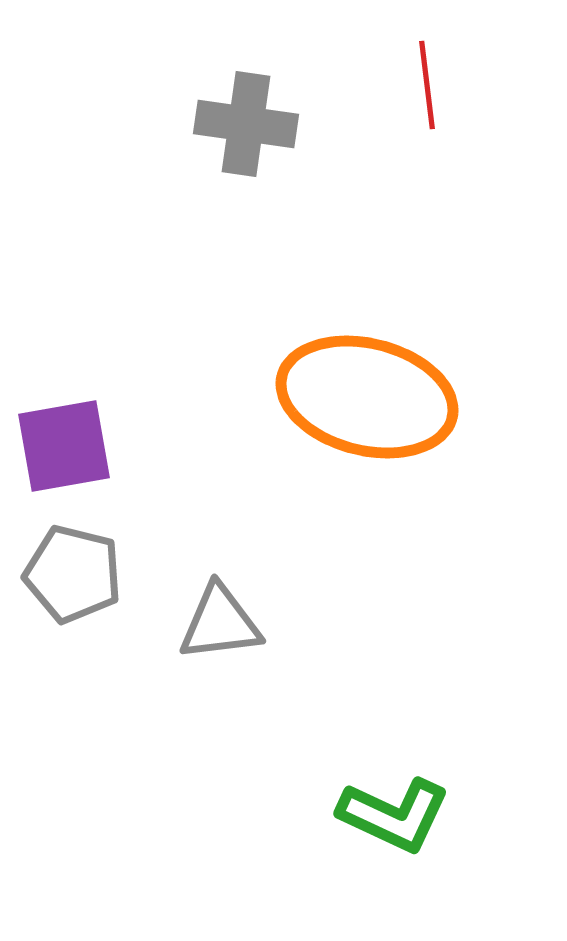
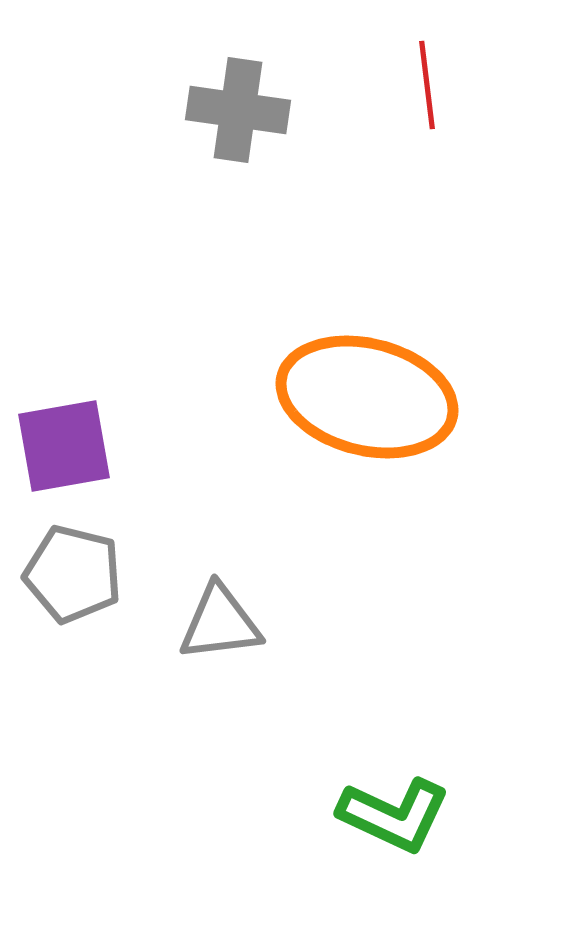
gray cross: moved 8 px left, 14 px up
